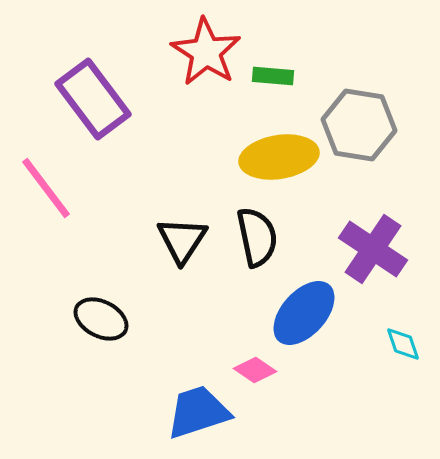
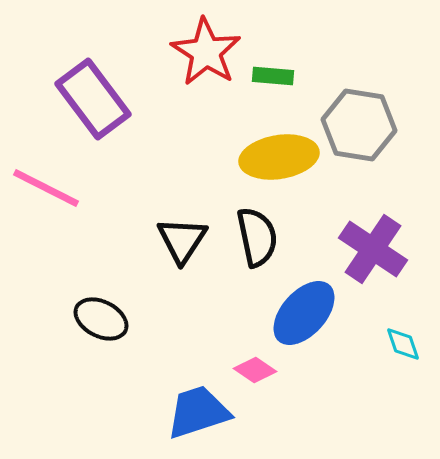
pink line: rotated 26 degrees counterclockwise
